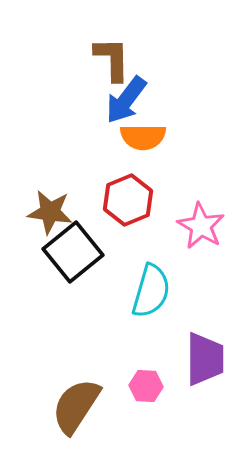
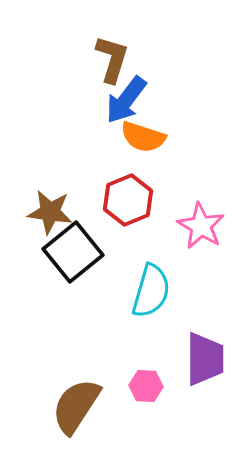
brown L-shape: rotated 18 degrees clockwise
orange semicircle: rotated 18 degrees clockwise
